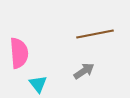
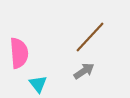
brown line: moved 5 px left, 3 px down; rotated 36 degrees counterclockwise
